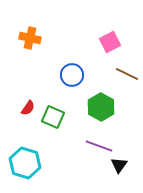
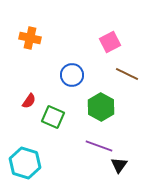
red semicircle: moved 1 px right, 7 px up
